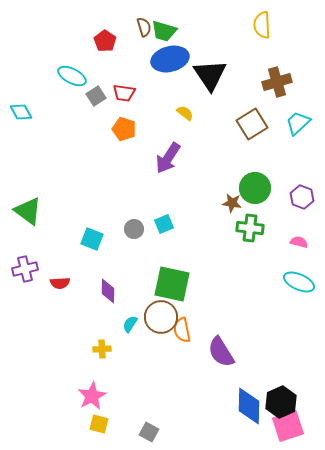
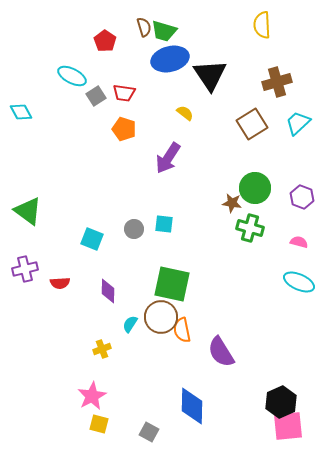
cyan square at (164, 224): rotated 30 degrees clockwise
green cross at (250, 228): rotated 8 degrees clockwise
yellow cross at (102, 349): rotated 18 degrees counterclockwise
blue diamond at (249, 406): moved 57 px left
pink square at (288, 426): rotated 12 degrees clockwise
